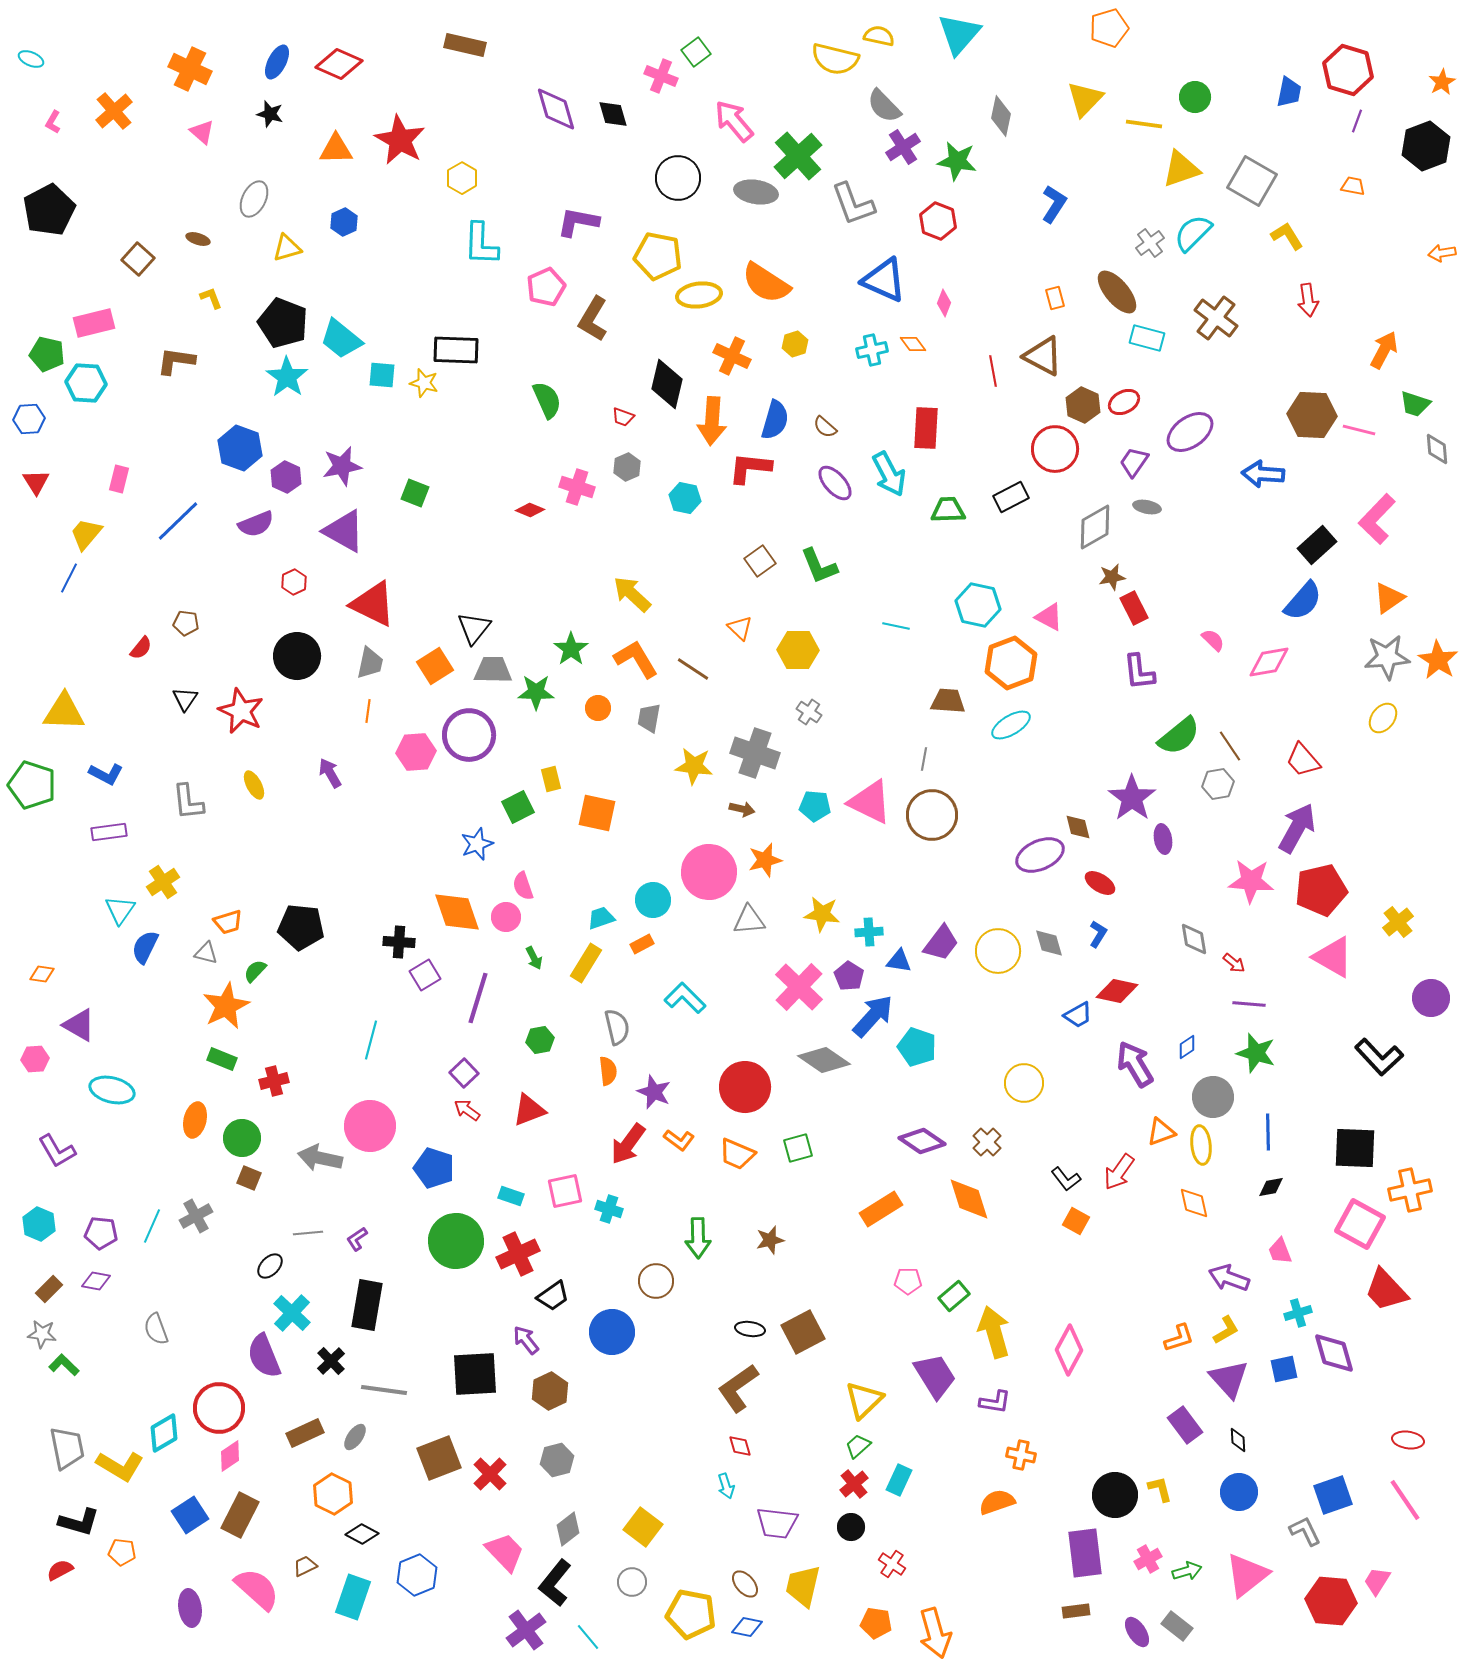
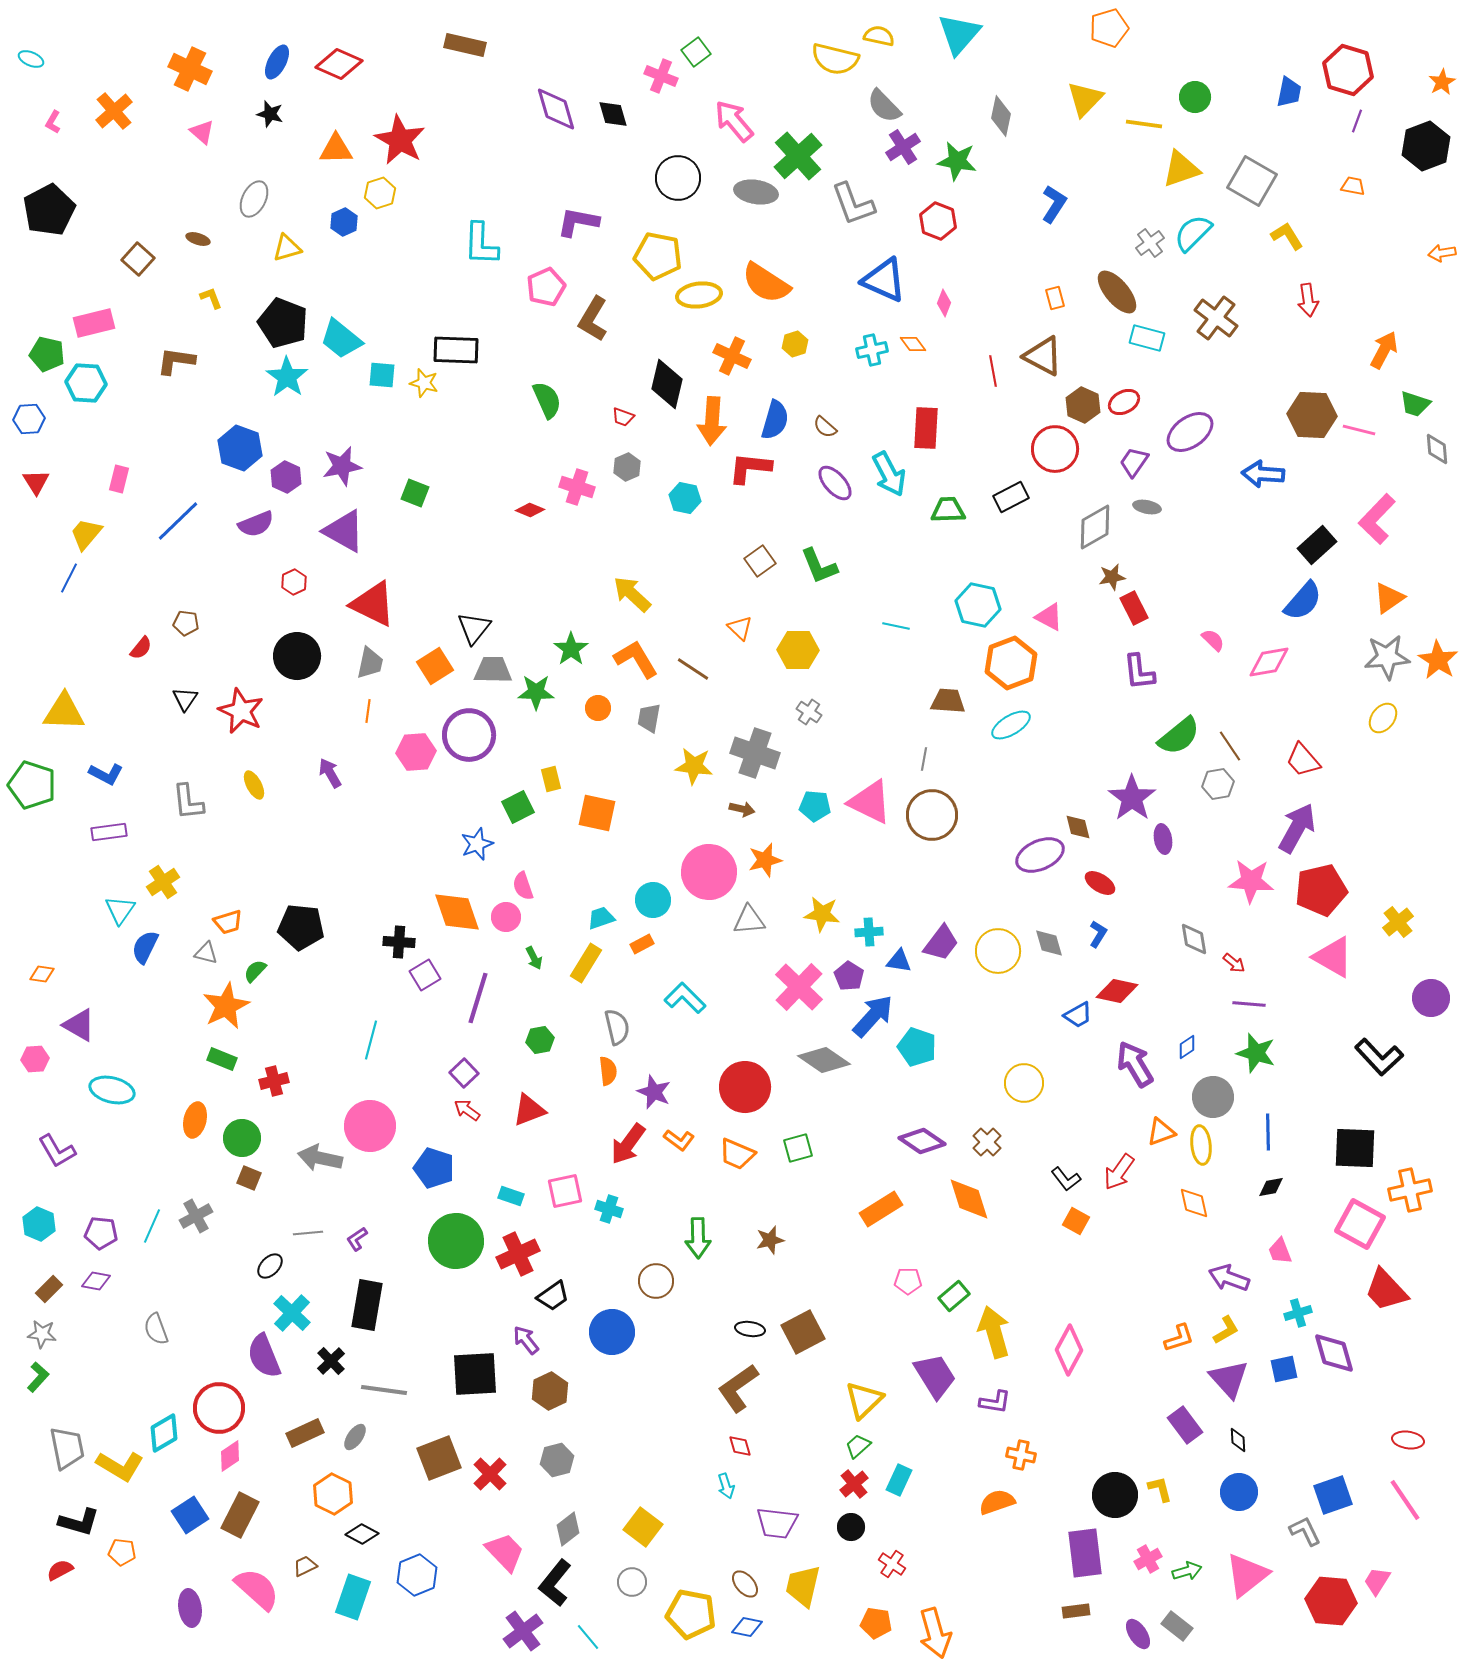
yellow hexagon at (462, 178): moved 82 px left, 15 px down; rotated 12 degrees clockwise
green L-shape at (64, 1365): moved 26 px left, 12 px down; rotated 88 degrees clockwise
purple cross at (526, 1630): moved 3 px left, 1 px down
purple ellipse at (1137, 1632): moved 1 px right, 2 px down
